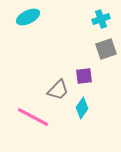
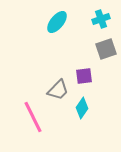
cyan ellipse: moved 29 px right, 5 px down; rotated 25 degrees counterclockwise
pink line: rotated 36 degrees clockwise
